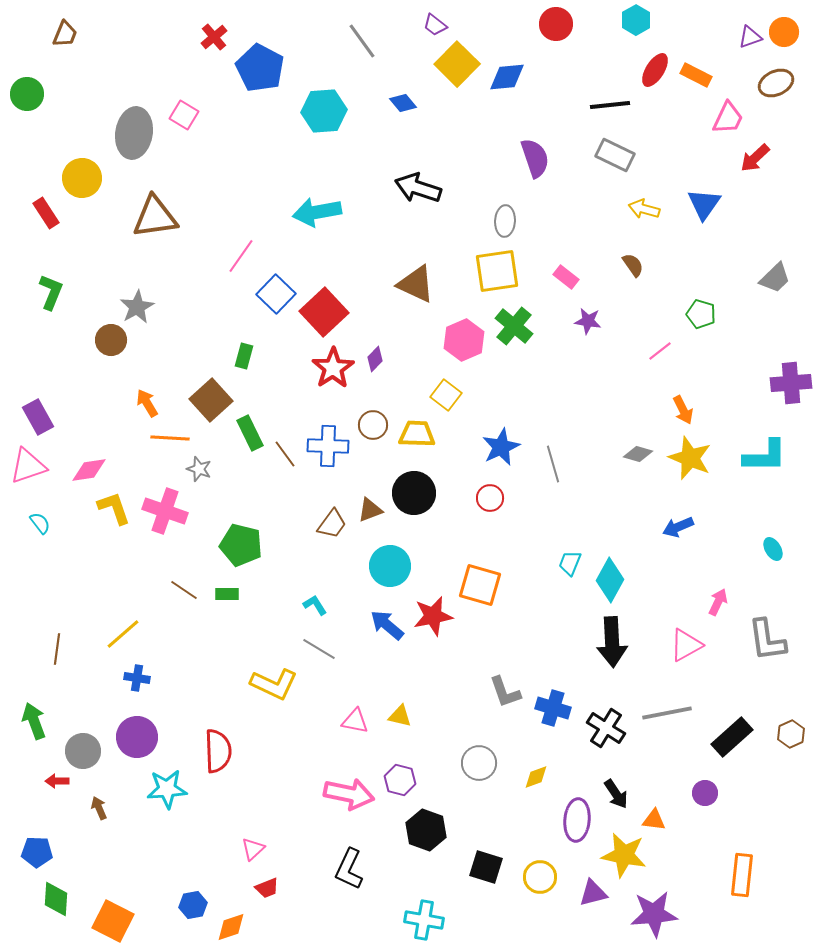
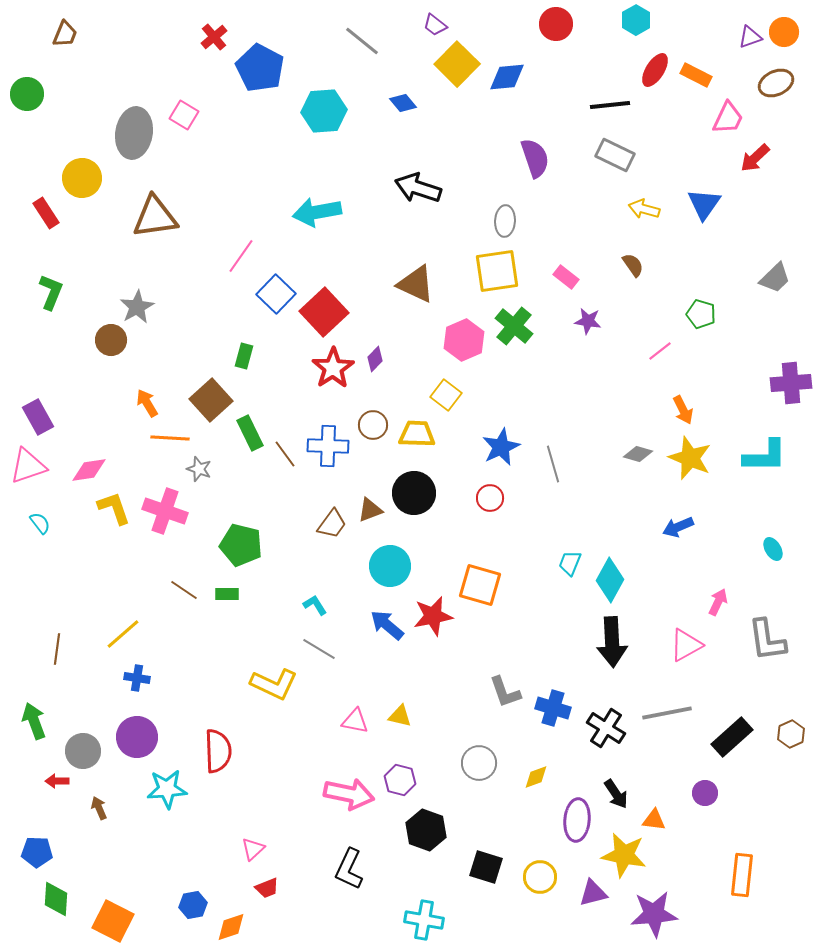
gray line at (362, 41): rotated 15 degrees counterclockwise
